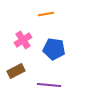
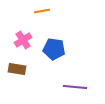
orange line: moved 4 px left, 3 px up
brown rectangle: moved 1 px right, 2 px up; rotated 36 degrees clockwise
purple line: moved 26 px right, 2 px down
